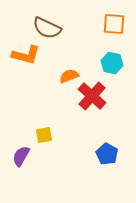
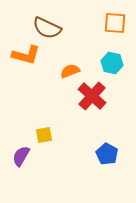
orange square: moved 1 px right, 1 px up
orange semicircle: moved 1 px right, 5 px up
